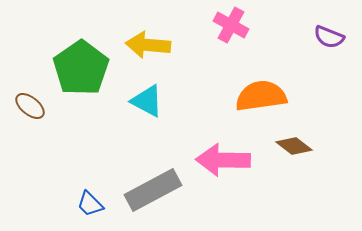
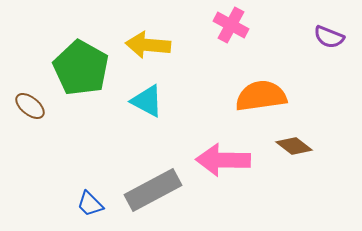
green pentagon: rotated 8 degrees counterclockwise
